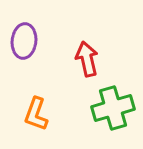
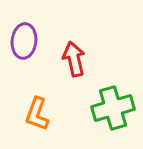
red arrow: moved 13 px left
orange L-shape: moved 1 px right
